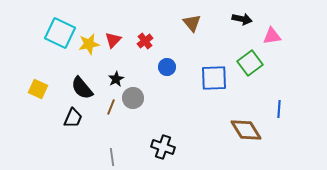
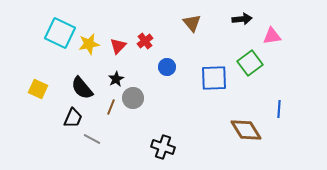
black arrow: rotated 18 degrees counterclockwise
red triangle: moved 5 px right, 6 px down
gray line: moved 20 px left, 18 px up; rotated 54 degrees counterclockwise
